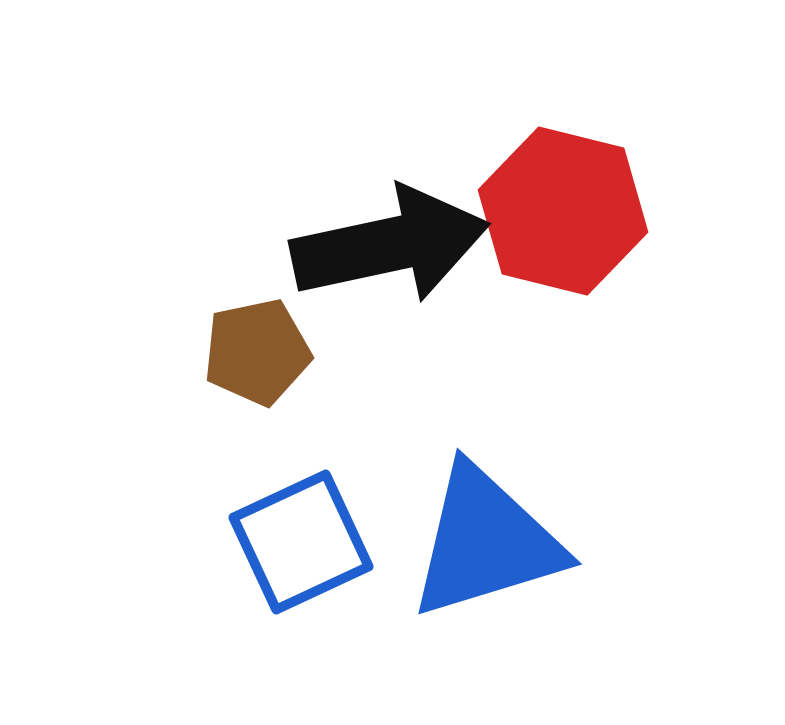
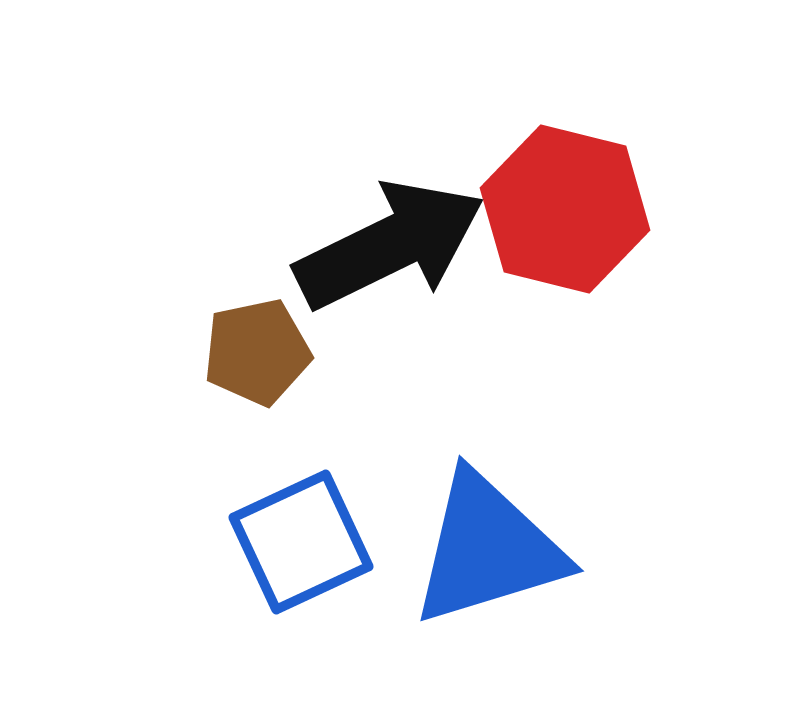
red hexagon: moved 2 px right, 2 px up
black arrow: rotated 14 degrees counterclockwise
blue triangle: moved 2 px right, 7 px down
